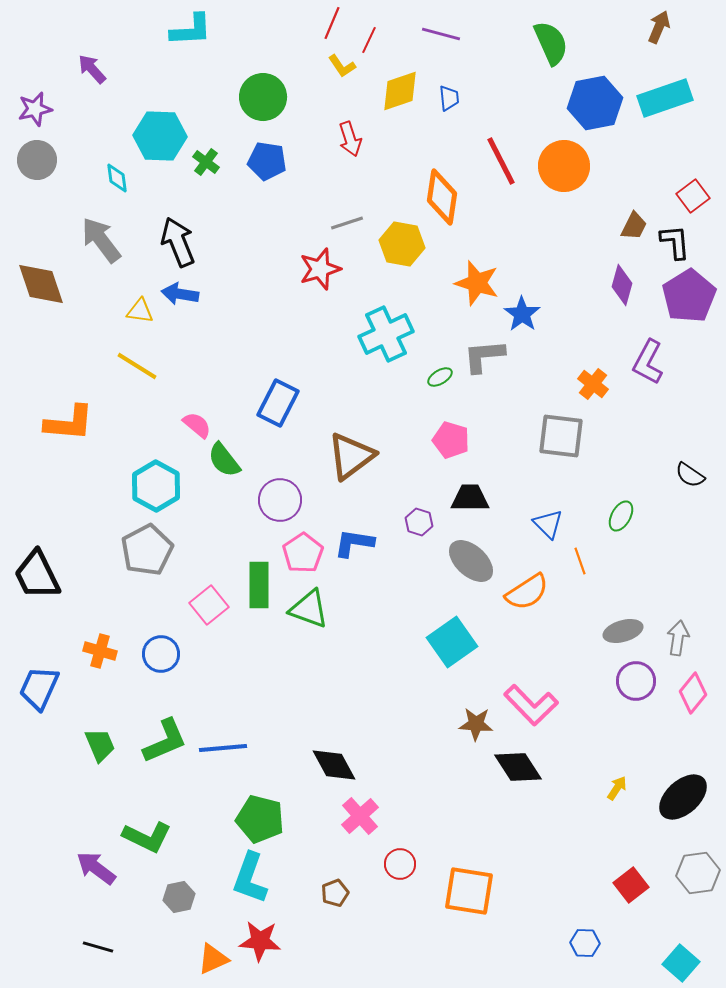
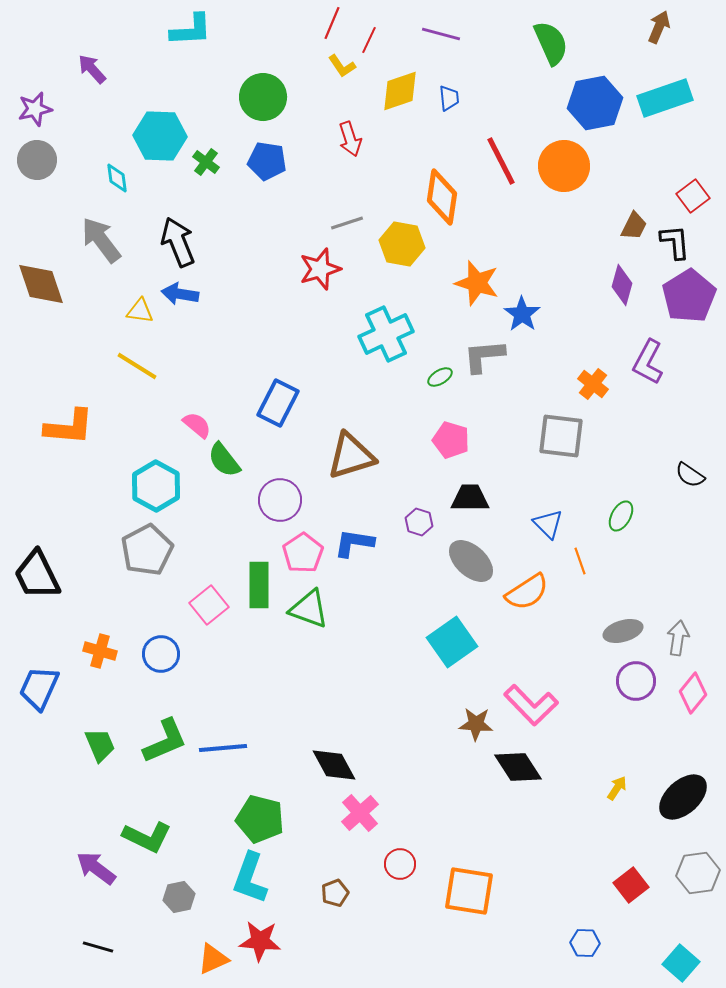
orange L-shape at (69, 423): moved 4 px down
brown triangle at (351, 456): rotated 20 degrees clockwise
pink cross at (360, 816): moved 3 px up
